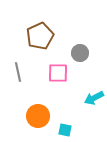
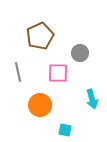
cyan arrow: moved 2 px left, 1 px down; rotated 78 degrees counterclockwise
orange circle: moved 2 px right, 11 px up
